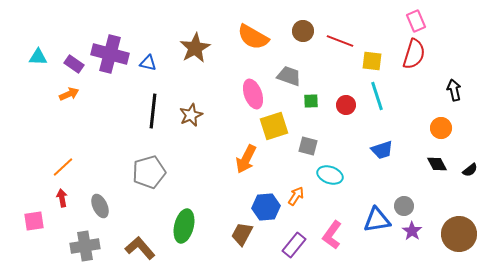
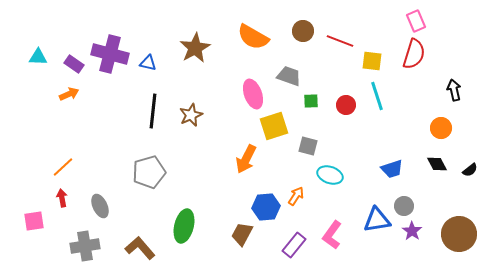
blue trapezoid at (382, 150): moved 10 px right, 19 px down
